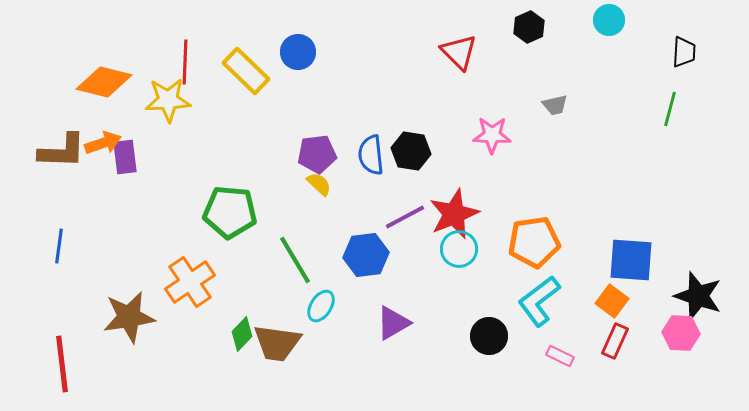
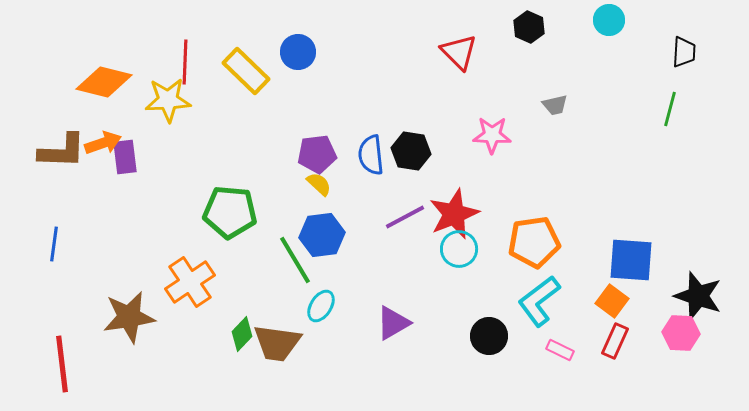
black hexagon at (529, 27): rotated 12 degrees counterclockwise
blue line at (59, 246): moved 5 px left, 2 px up
blue hexagon at (366, 255): moved 44 px left, 20 px up
pink rectangle at (560, 356): moved 6 px up
